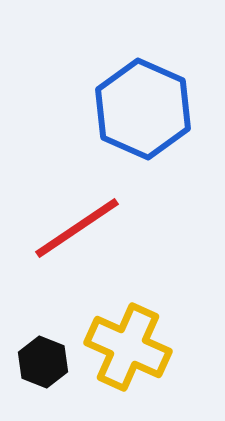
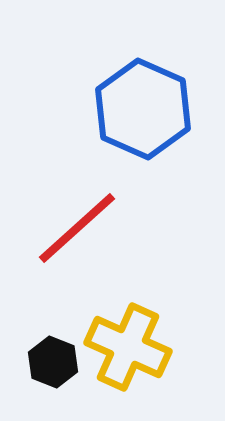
red line: rotated 8 degrees counterclockwise
black hexagon: moved 10 px right
